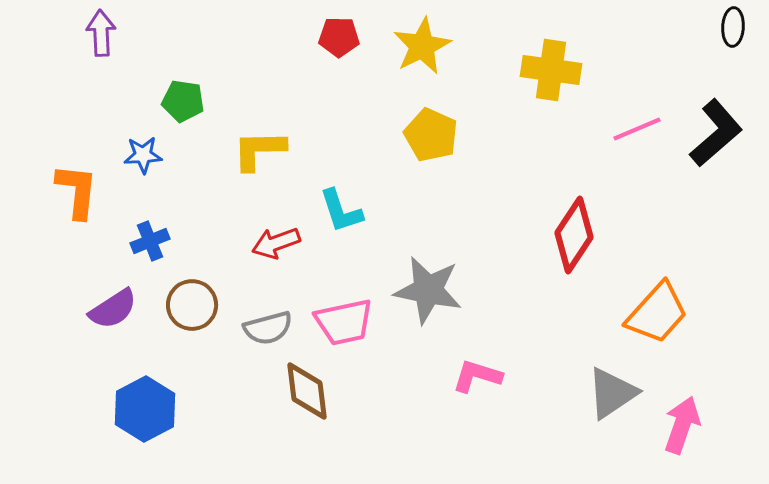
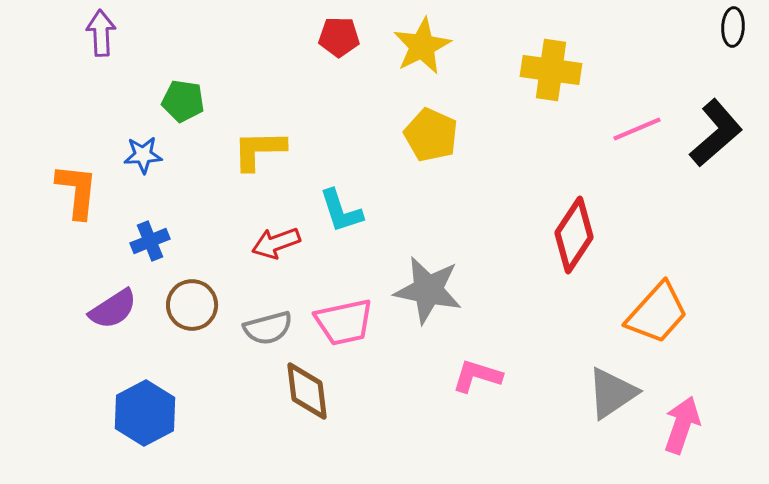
blue hexagon: moved 4 px down
